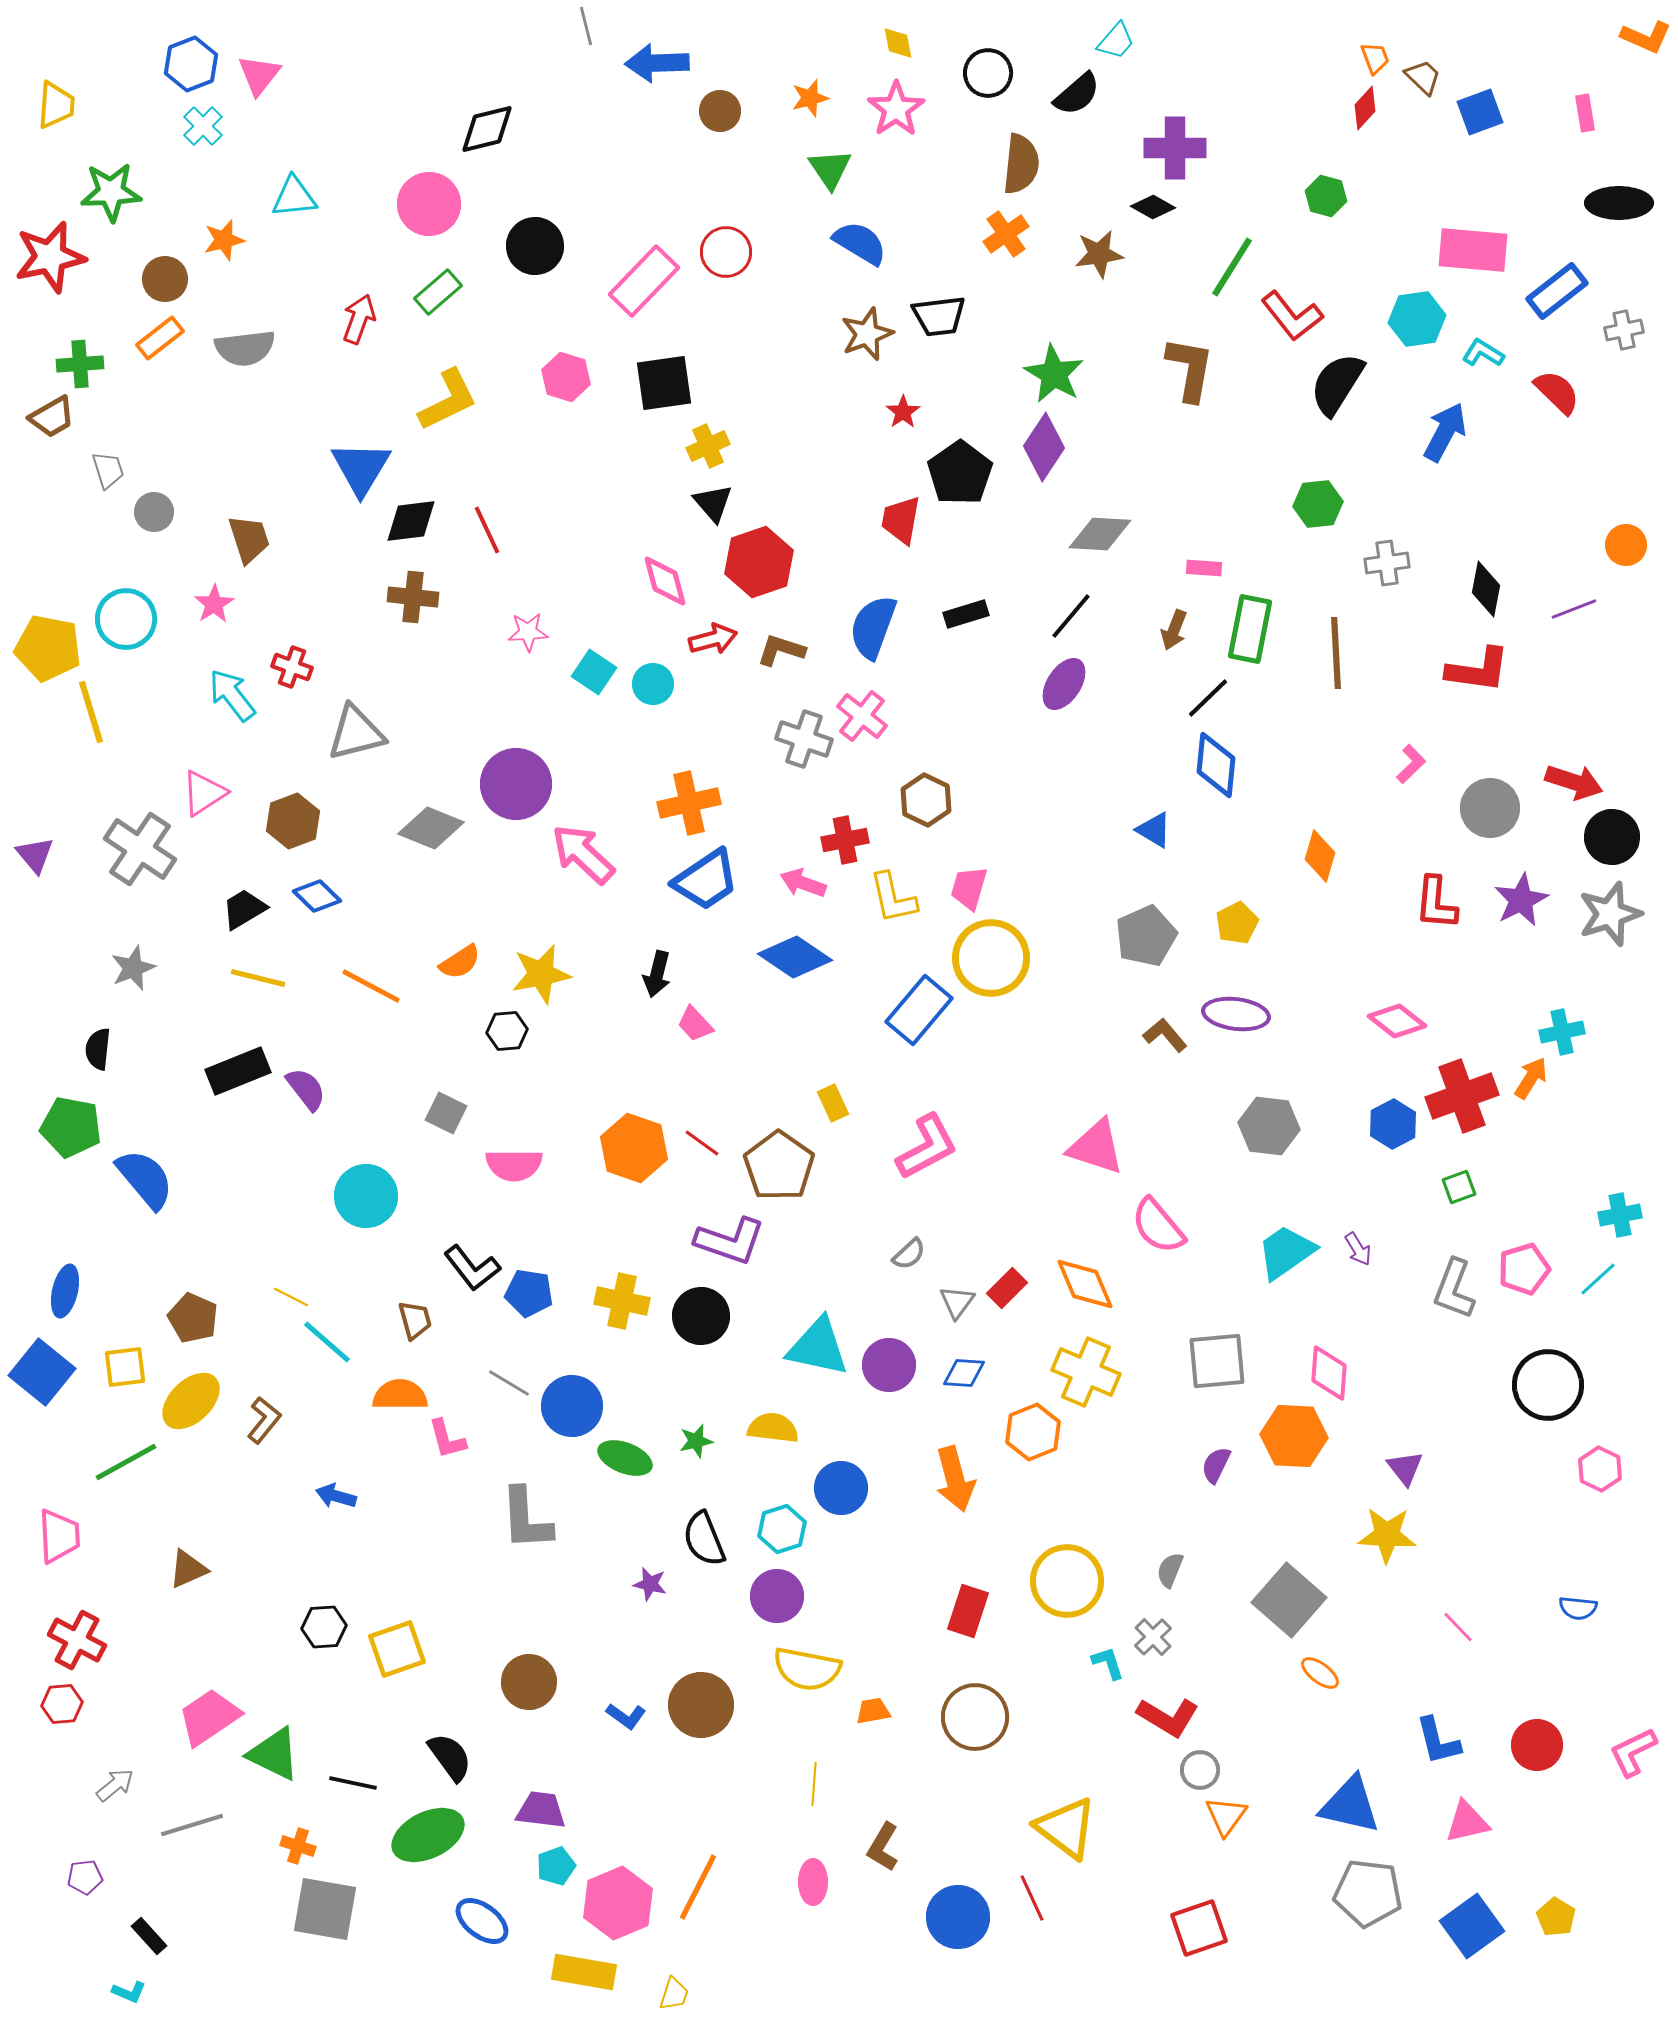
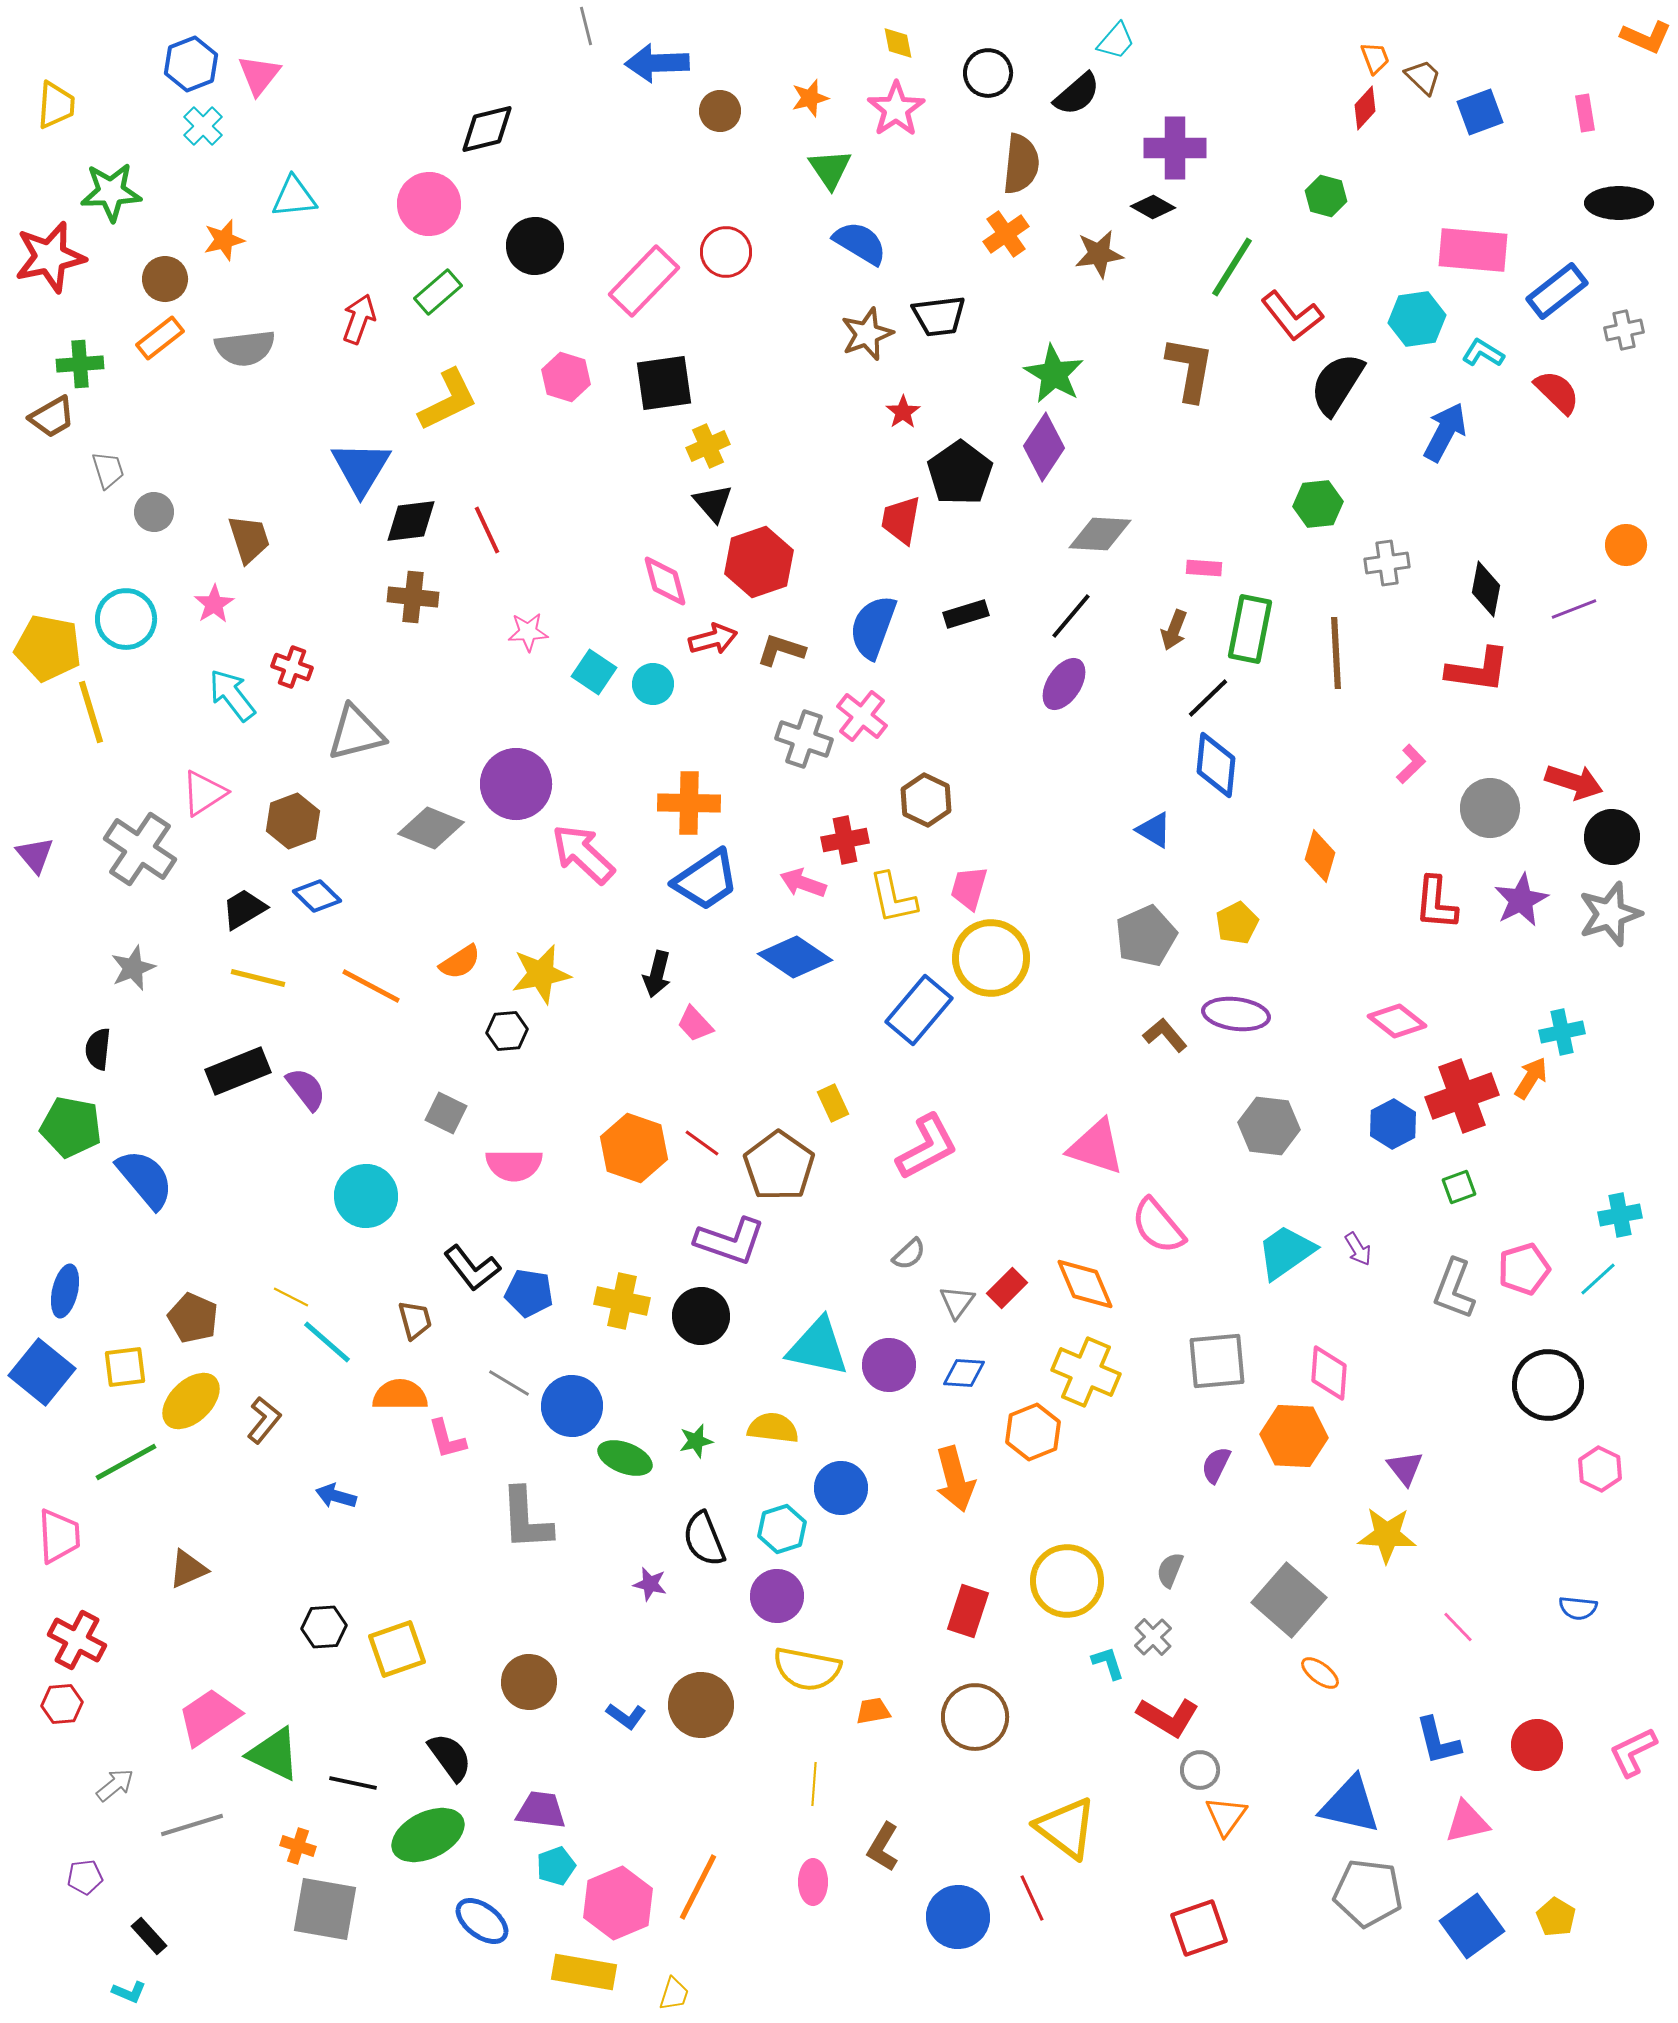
orange cross at (689, 803): rotated 14 degrees clockwise
